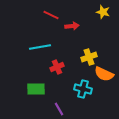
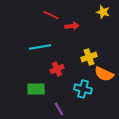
red cross: moved 2 px down
